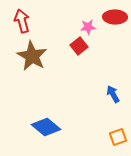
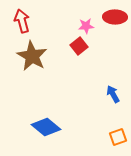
pink star: moved 2 px left, 1 px up
